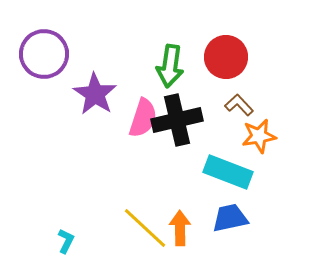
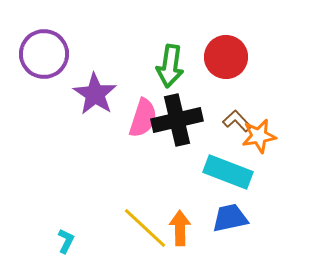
brown L-shape: moved 2 px left, 16 px down
